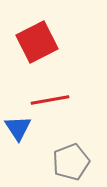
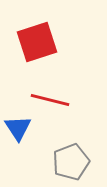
red square: rotated 9 degrees clockwise
red line: rotated 24 degrees clockwise
